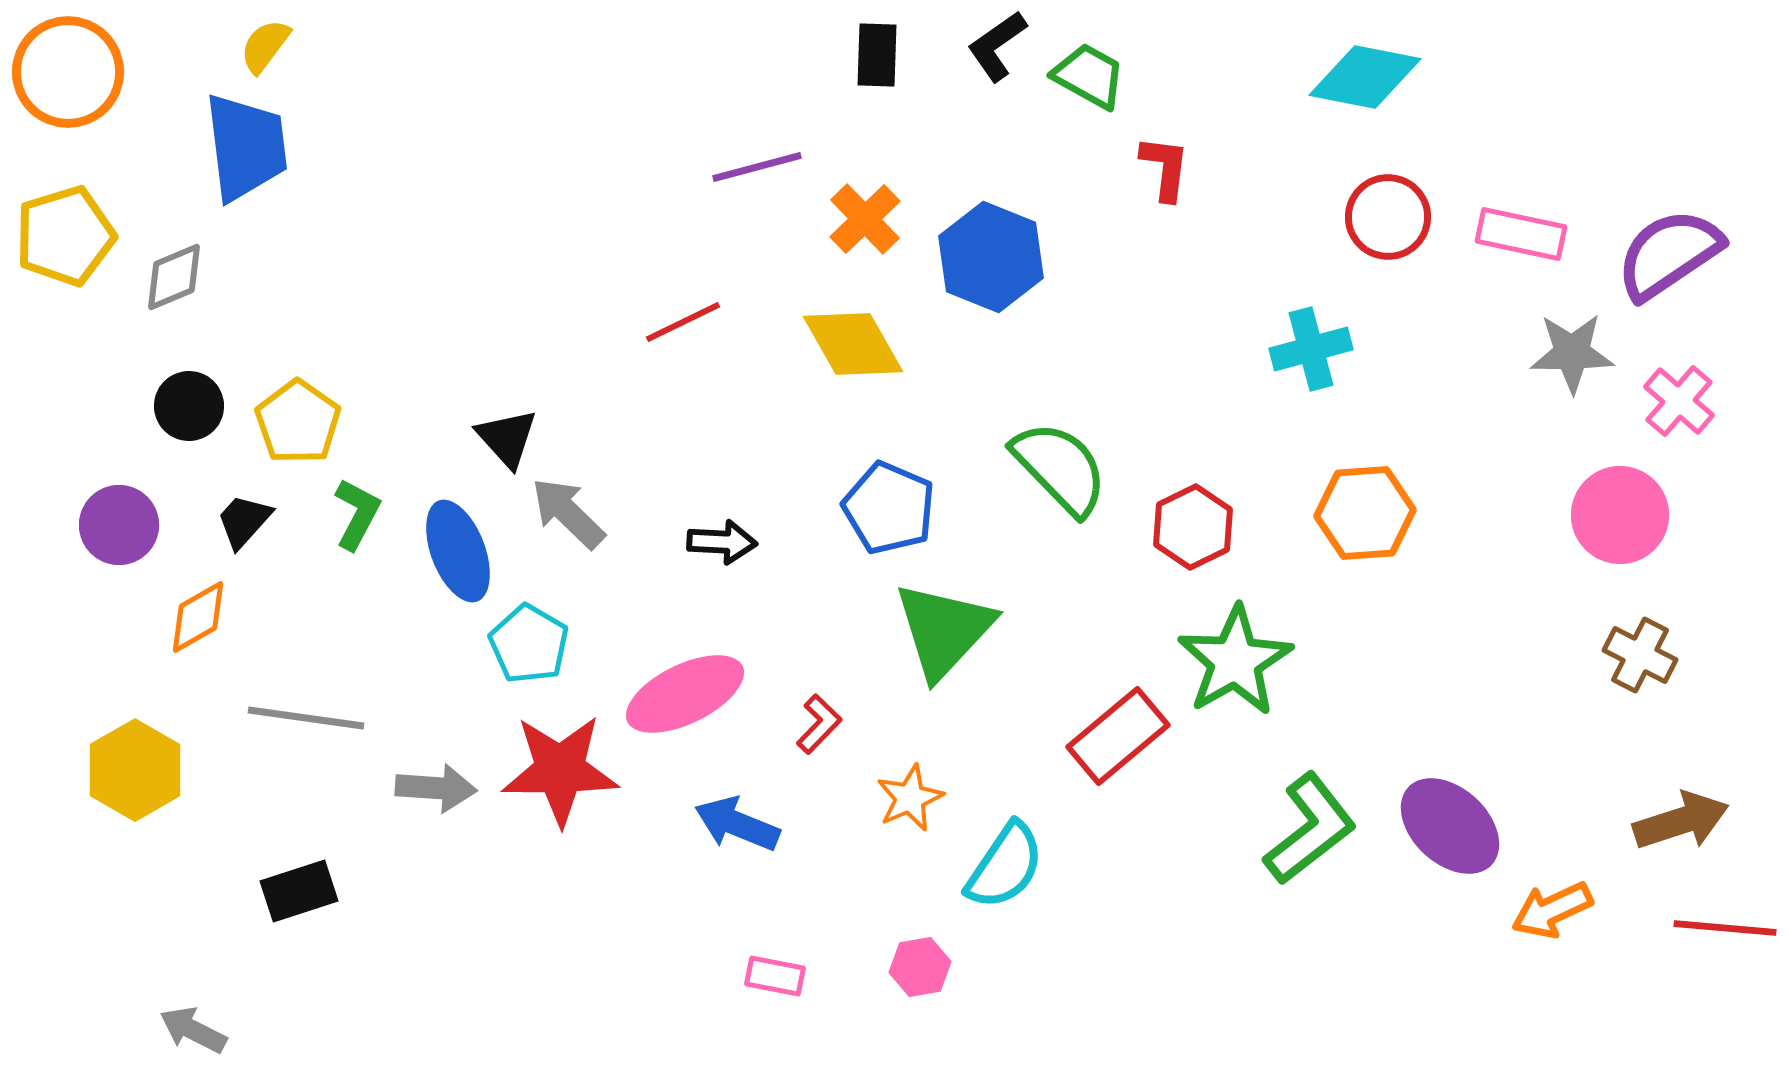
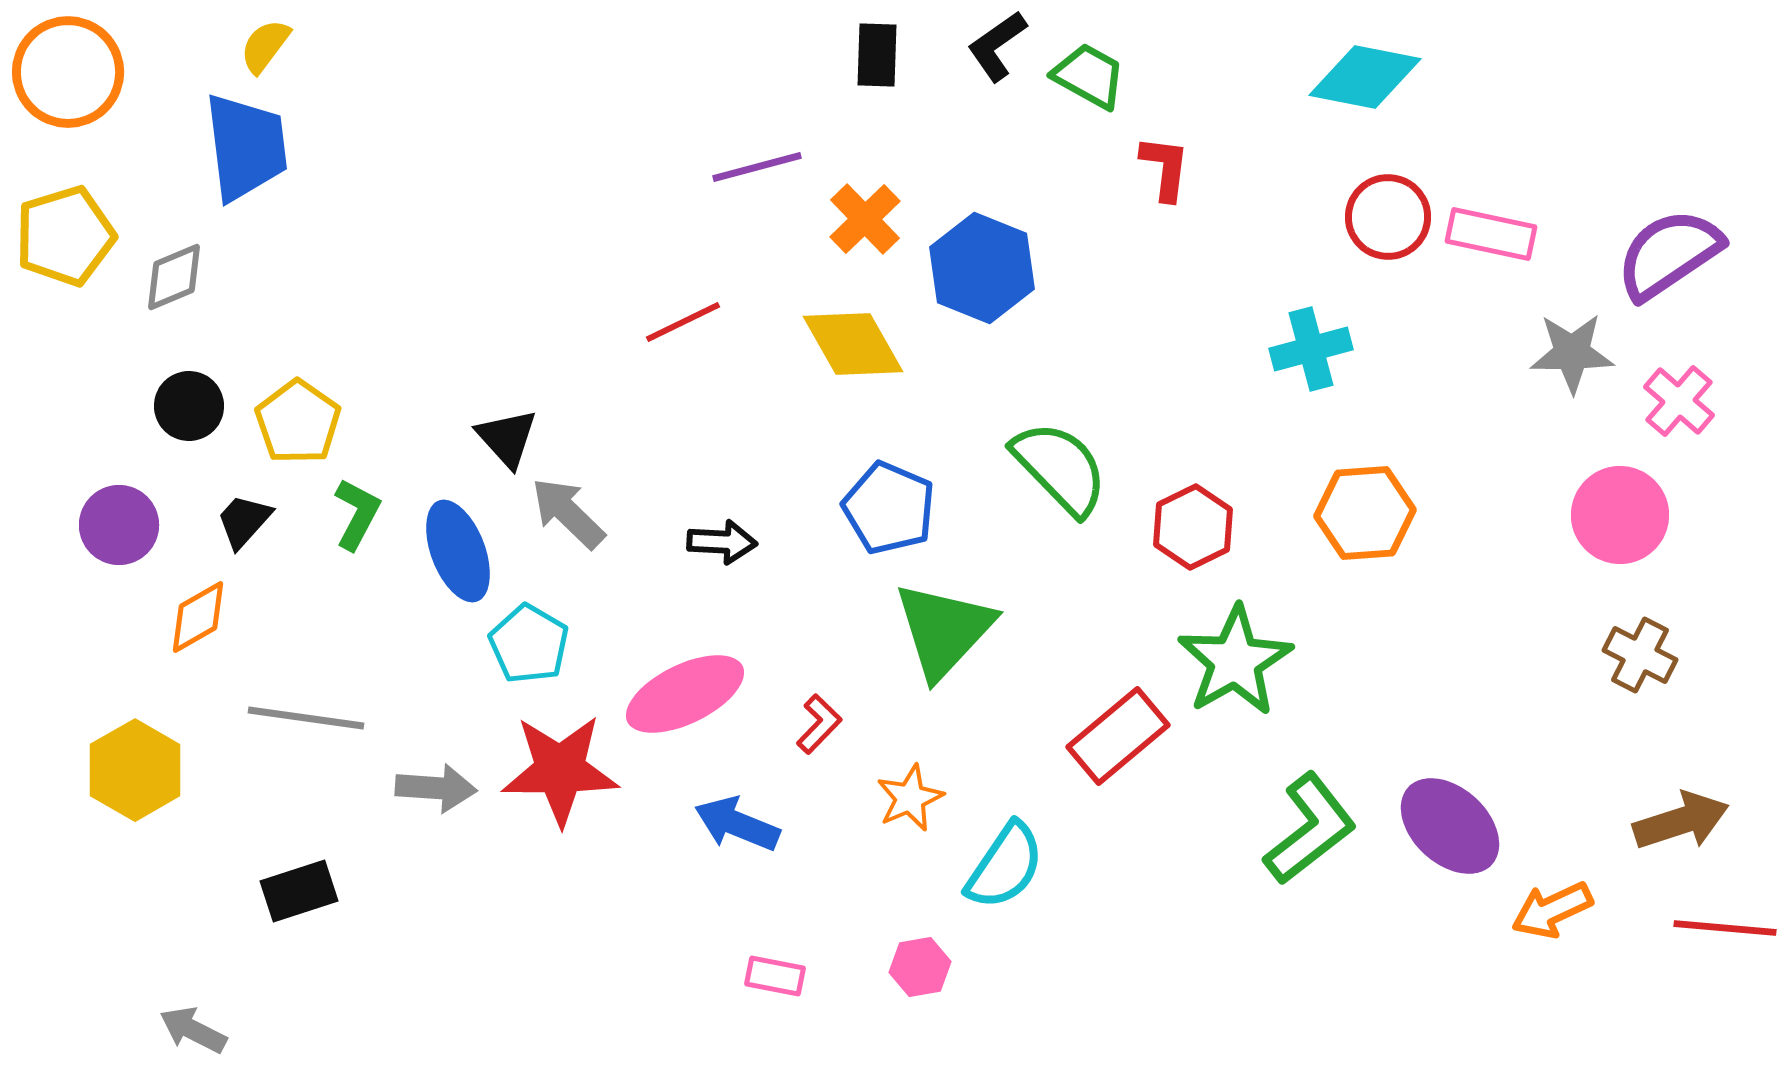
pink rectangle at (1521, 234): moved 30 px left
blue hexagon at (991, 257): moved 9 px left, 11 px down
